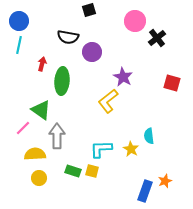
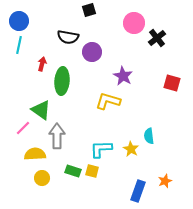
pink circle: moved 1 px left, 2 px down
purple star: moved 1 px up
yellow L-shape: rotated 55 degrees clockwise
yellow circle: moved 3 px right
blue rectangle: moved 7 px left
